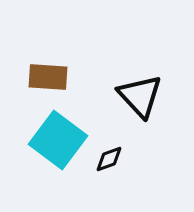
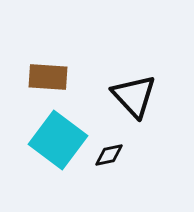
black triangle: moved 6 px left
black diamond: moved 4 px up; rotated 8 degrees clockwise
